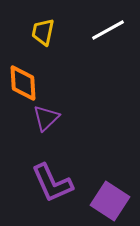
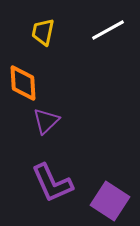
purple triangle: moved 3 px down
